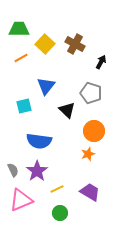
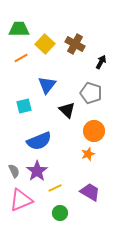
blue triangle: moved 1 px right, 1 px up
blue semicircle: rotated 30 degrees counterclockwise
gray semicircle: moved 1 px right, 1 px down
yellow line: moved 2 px left, 1 px up
